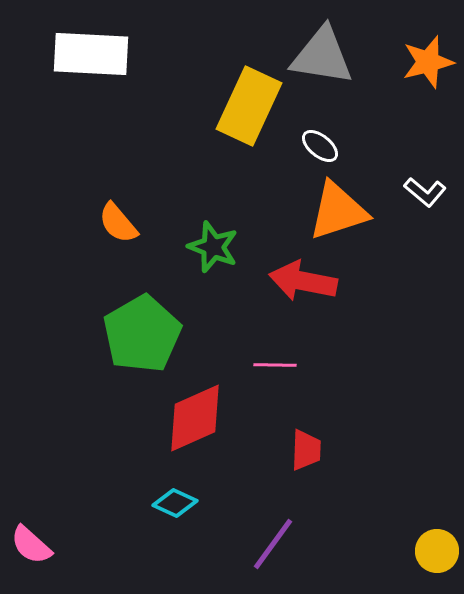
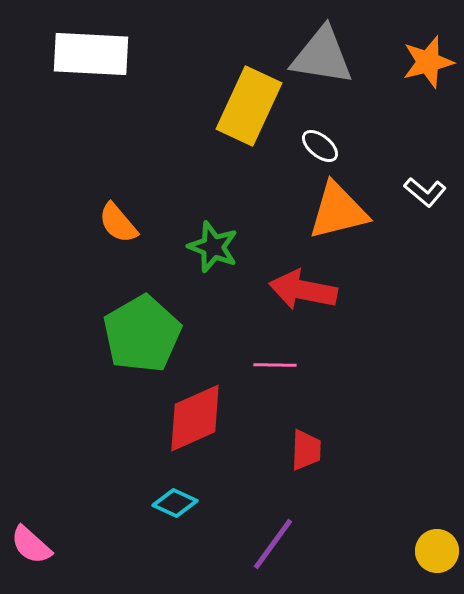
orange triangle: rotated 4 degrees clockwise
red arrow: moved 9 px down
